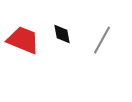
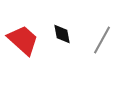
red trapezoid: rotated 20 degrees clockwise
